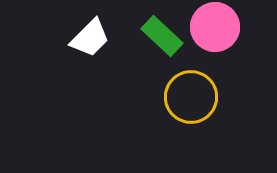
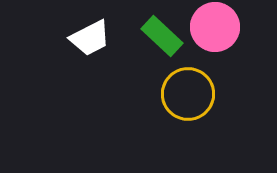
white trapezoid: rotated 18 degrees clockwise
yellow circle: moved 3 px left, 3 px up
